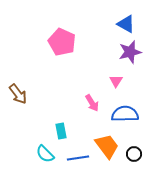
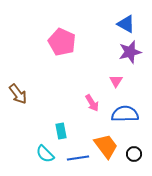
orange trapezoid: moved 1 px left
